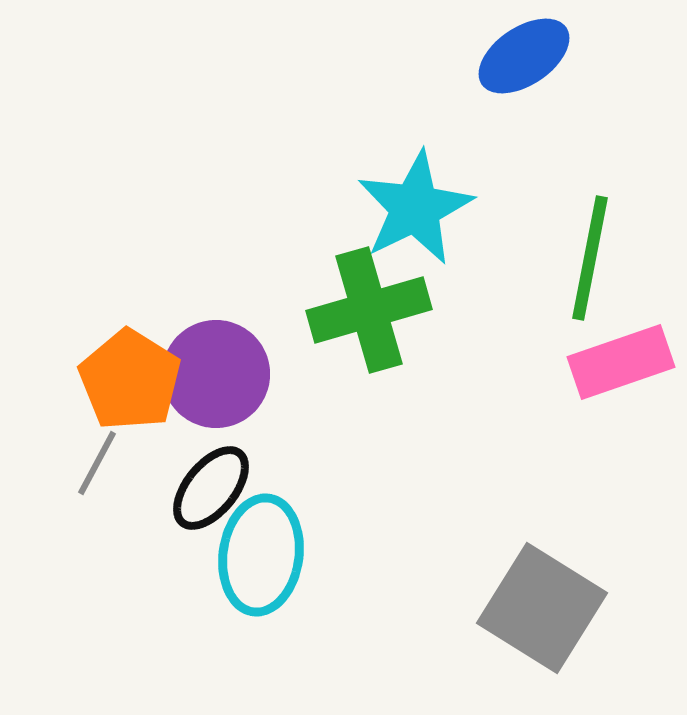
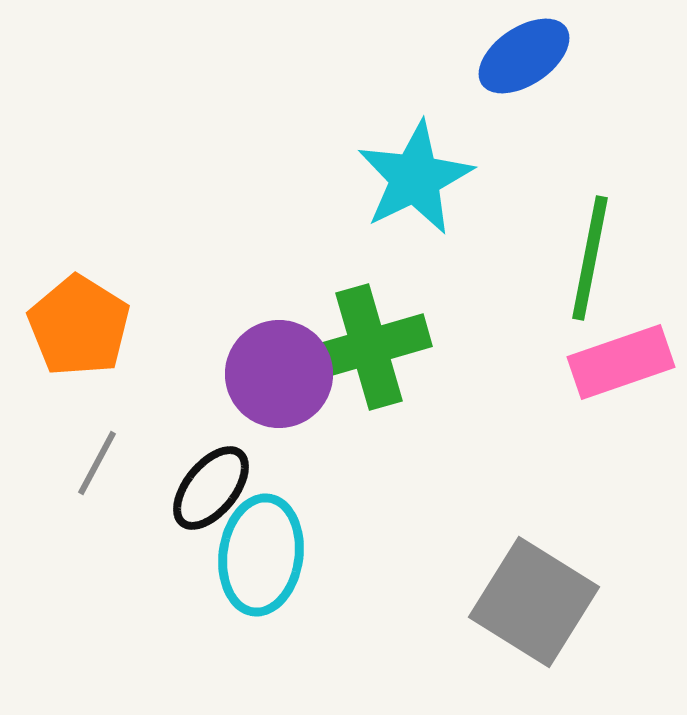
cyan star: moved 30 px up
green cross: moved 37 px down
purple circle: moved 63 px right
orange pentagon: moved 51 px left, 54 px up
gray square: moved 8 px left, 6 px up
